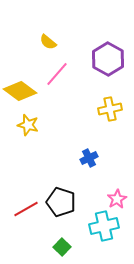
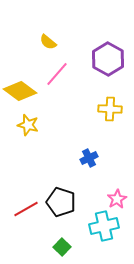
yellow cross: rotated 15 degrees clockwise
